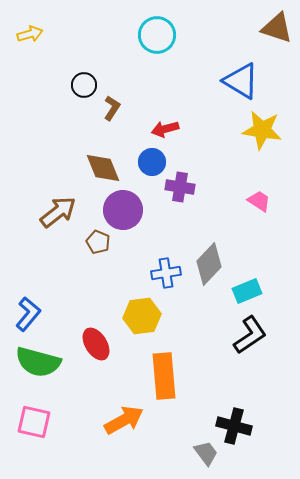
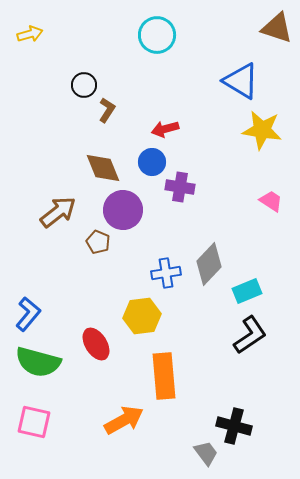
brown L-shape: moved 5 px left, 2 px down
pink trapezoid: moved 12 px right
